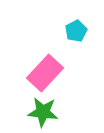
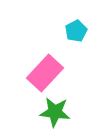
green star: moved 12 px right
